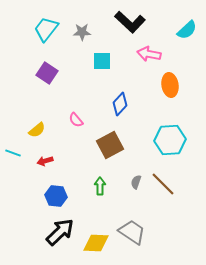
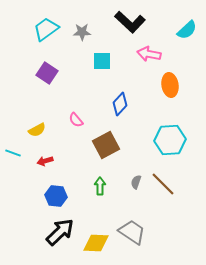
cyan trapezoid: rotated 16 degrees clockwise
yellow semicircle: rotated 12 degrees clockwise
brown square: moved 4 px left
